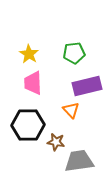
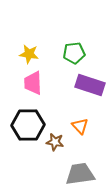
yellow star: rotated 24 degrees counterclockwise
purple rectangle: moved 3 px right, 1 px up; rotated 32 degrees clockwise
orange triangle: moved 9 px right, 16 px down
brown star: moved 1 px left
gray trapezoid: moved 1 px right, 13 px down
